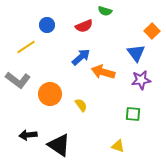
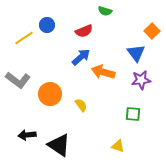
red semicircle: moved 5 px down
yellow line: moved 2 px left, 9 px up
black arrow: moved 1 px left
